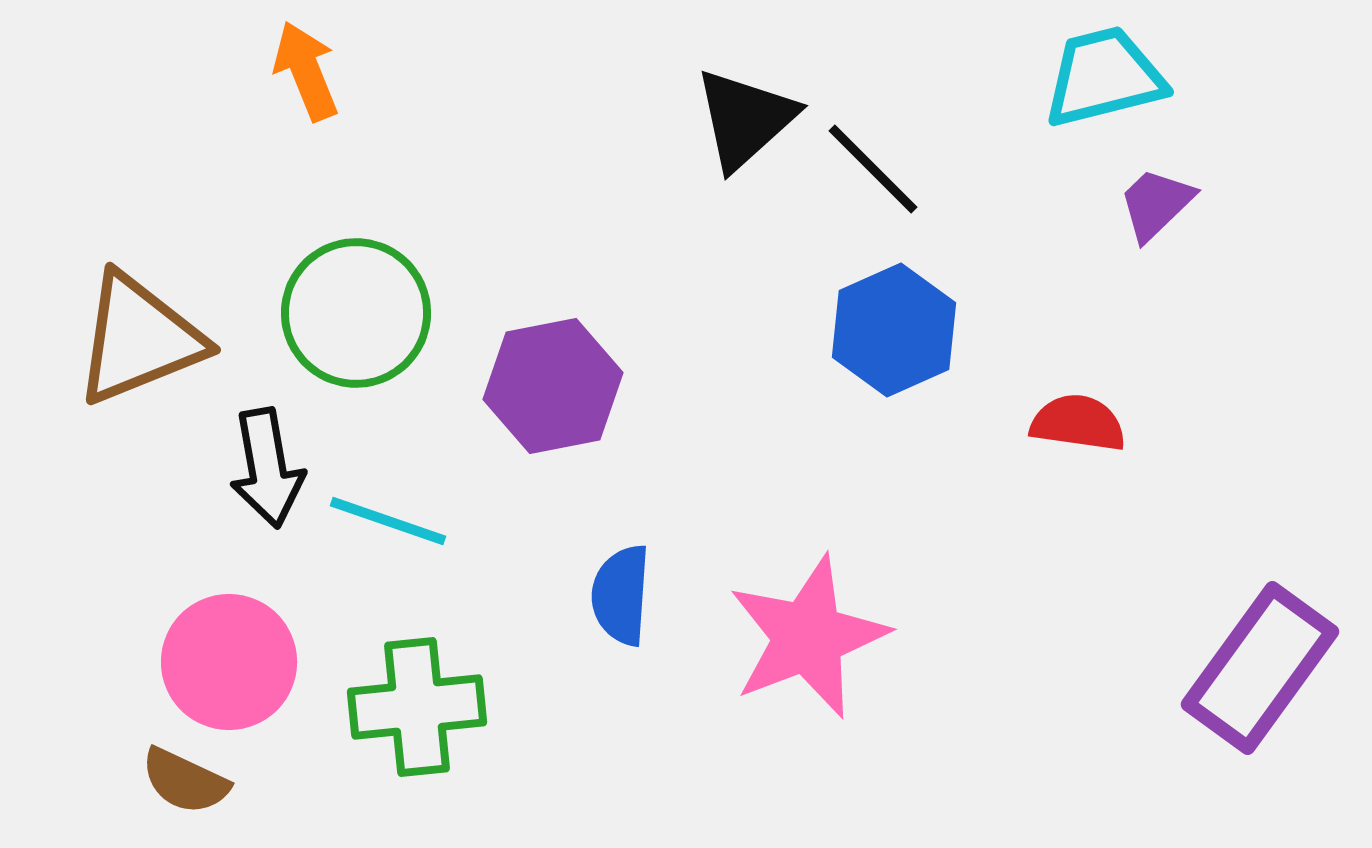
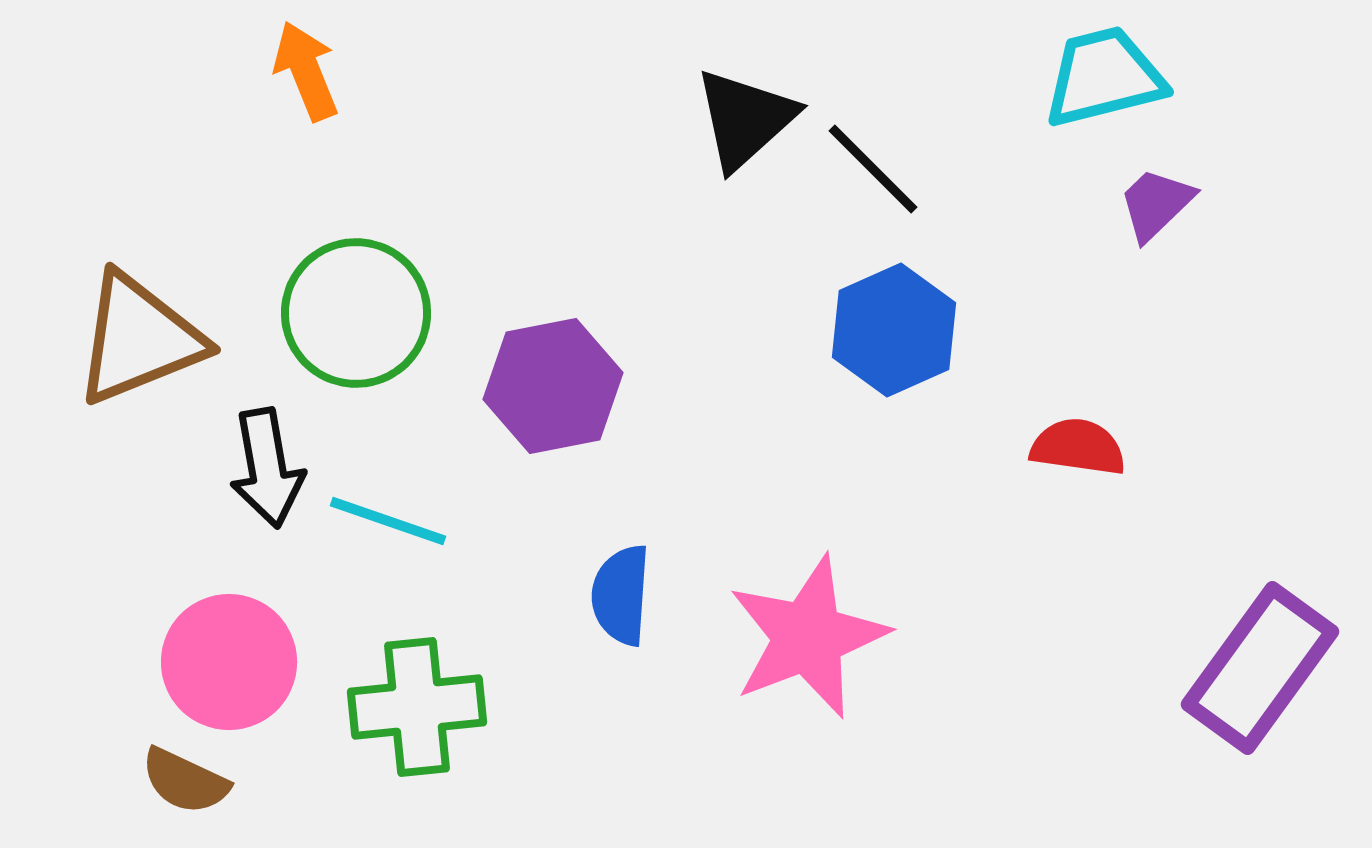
red semicircle: moved 24 px down
